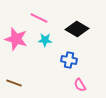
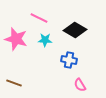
black diamond: moved 2 px left, 1 px down
